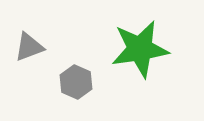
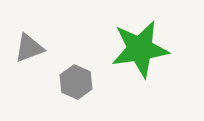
gray triangle: moved 1 px down
